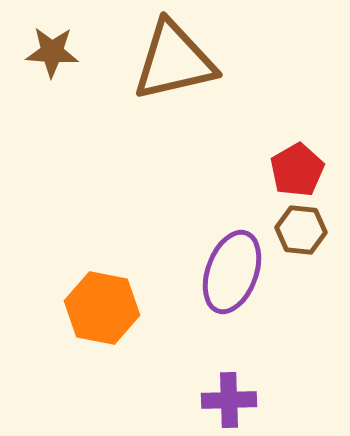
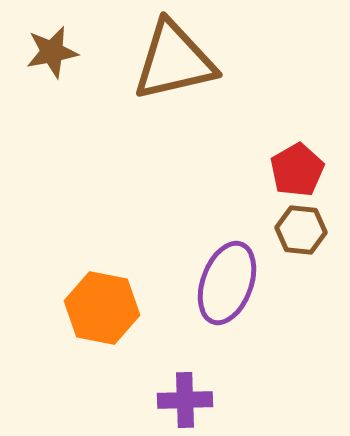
brown star: rotated 14 degrees counterclockwise
purple ellipse: moved 5 px left, 11 px down
purple cross: moved 44 px left
